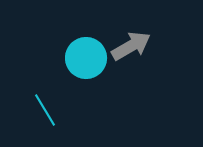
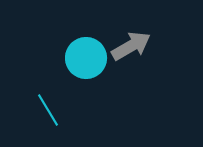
cyan line: moved 3 px right
